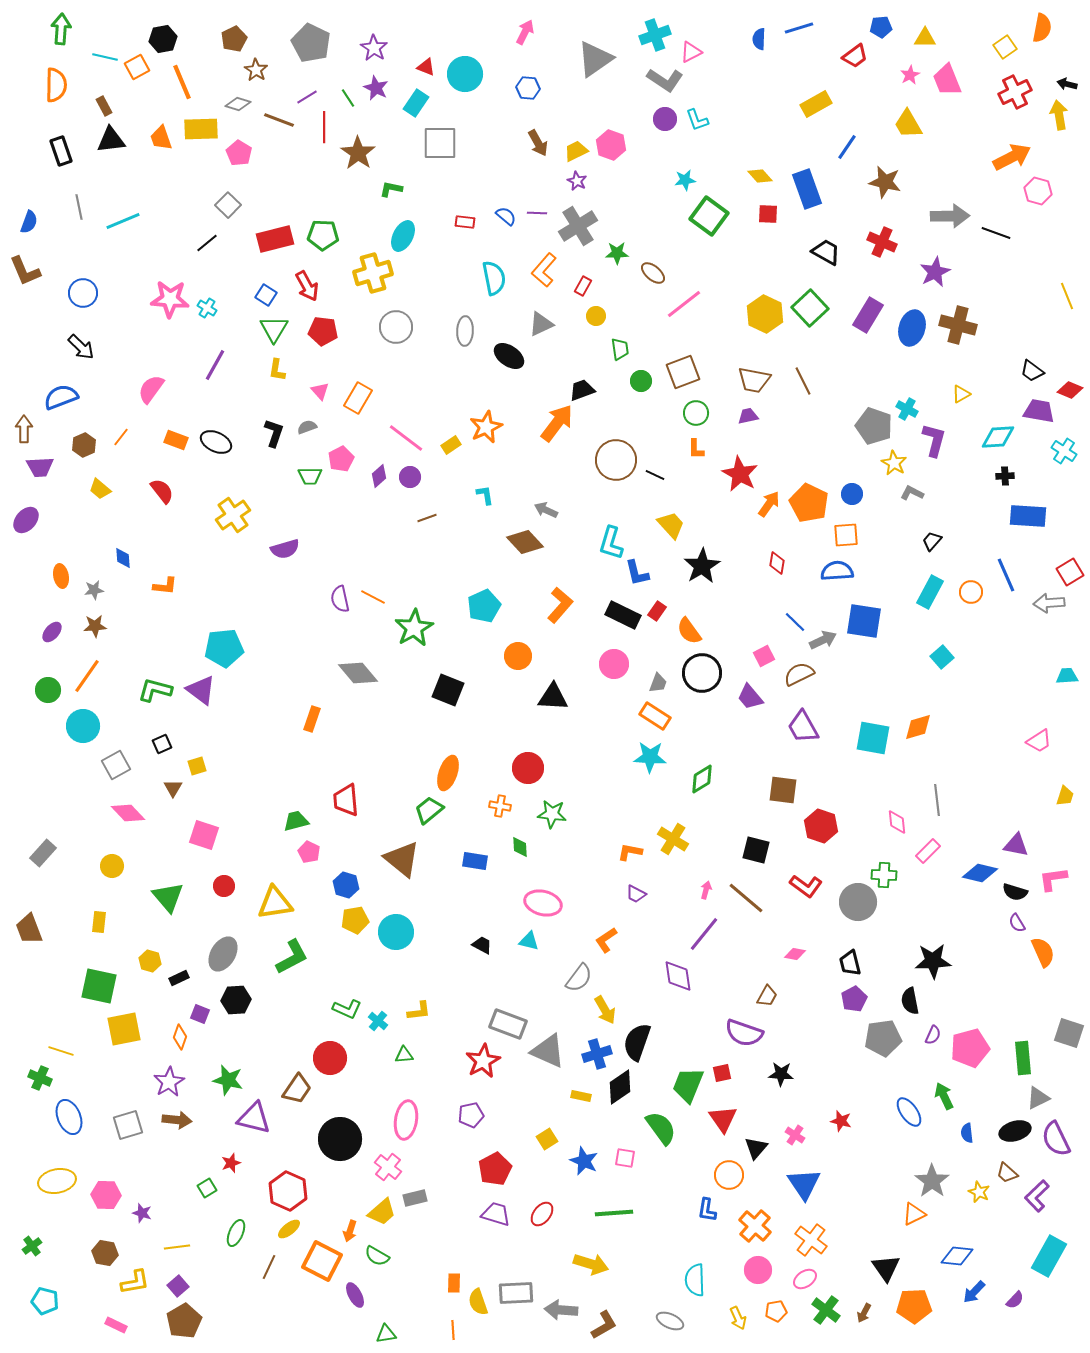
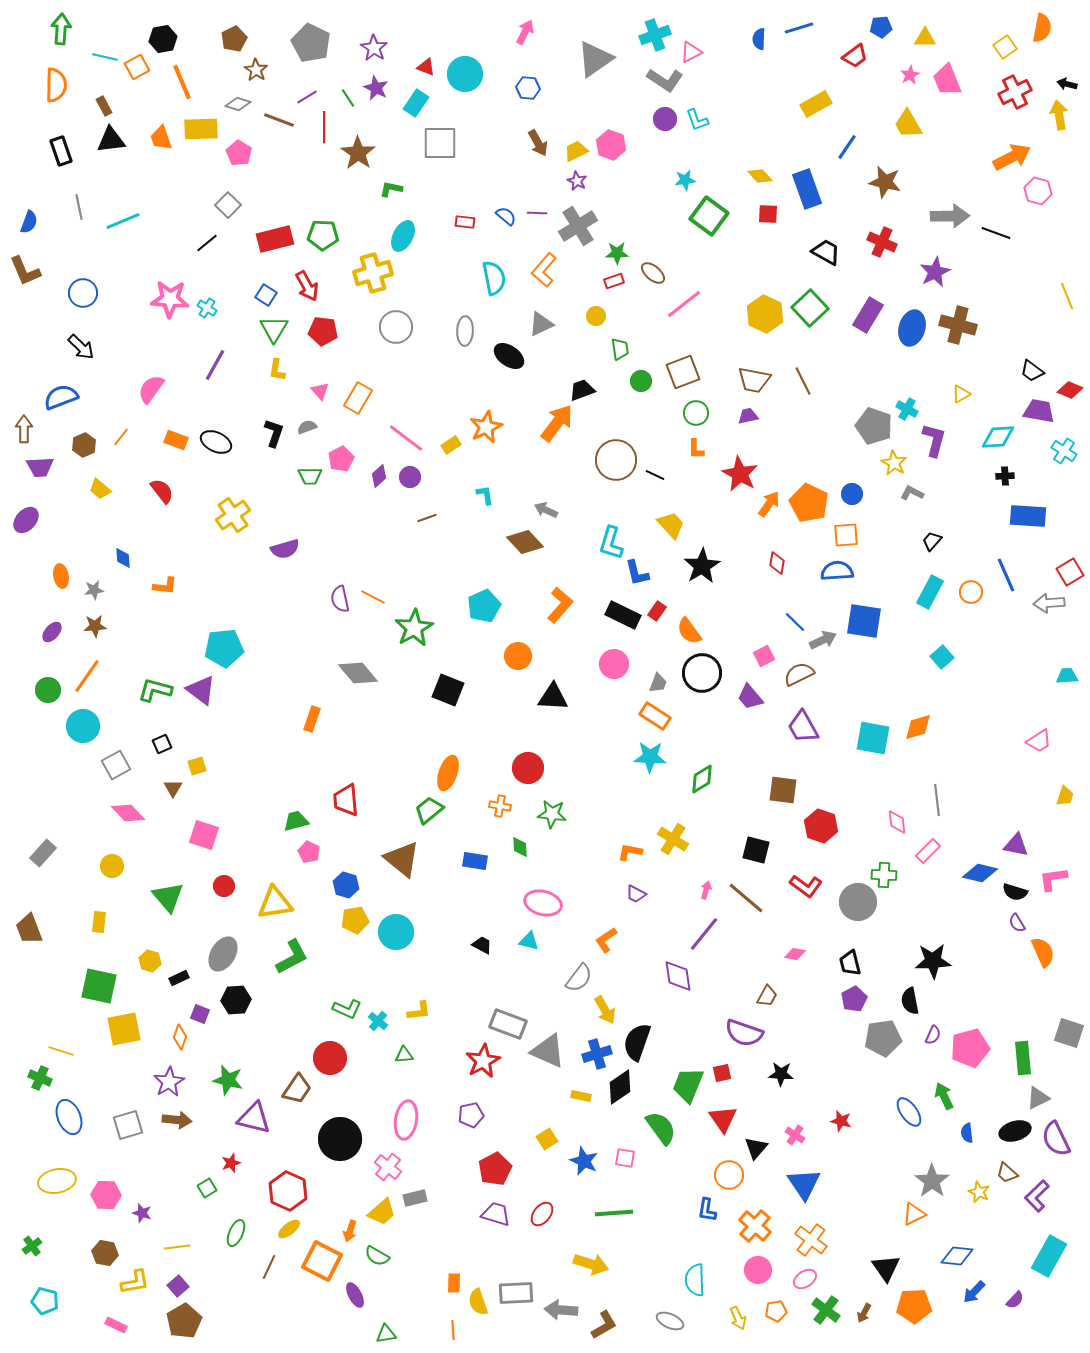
red rectangle at (583, 286): moved 31 px right, 5 px up; rotated 42 degrees clockwise
